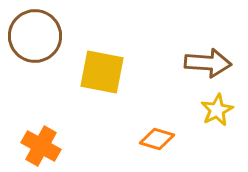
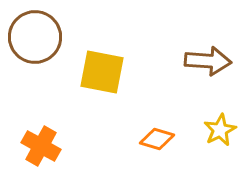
brown circle: moved 1 px down
brown arrow: moved 2 px up
yellow star: moved 3 px right, 20 px down
